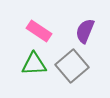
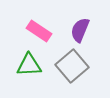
purple semicircle: moved 5 px left, 1 px up
green triangle: moved 5 px left, 1 px down
